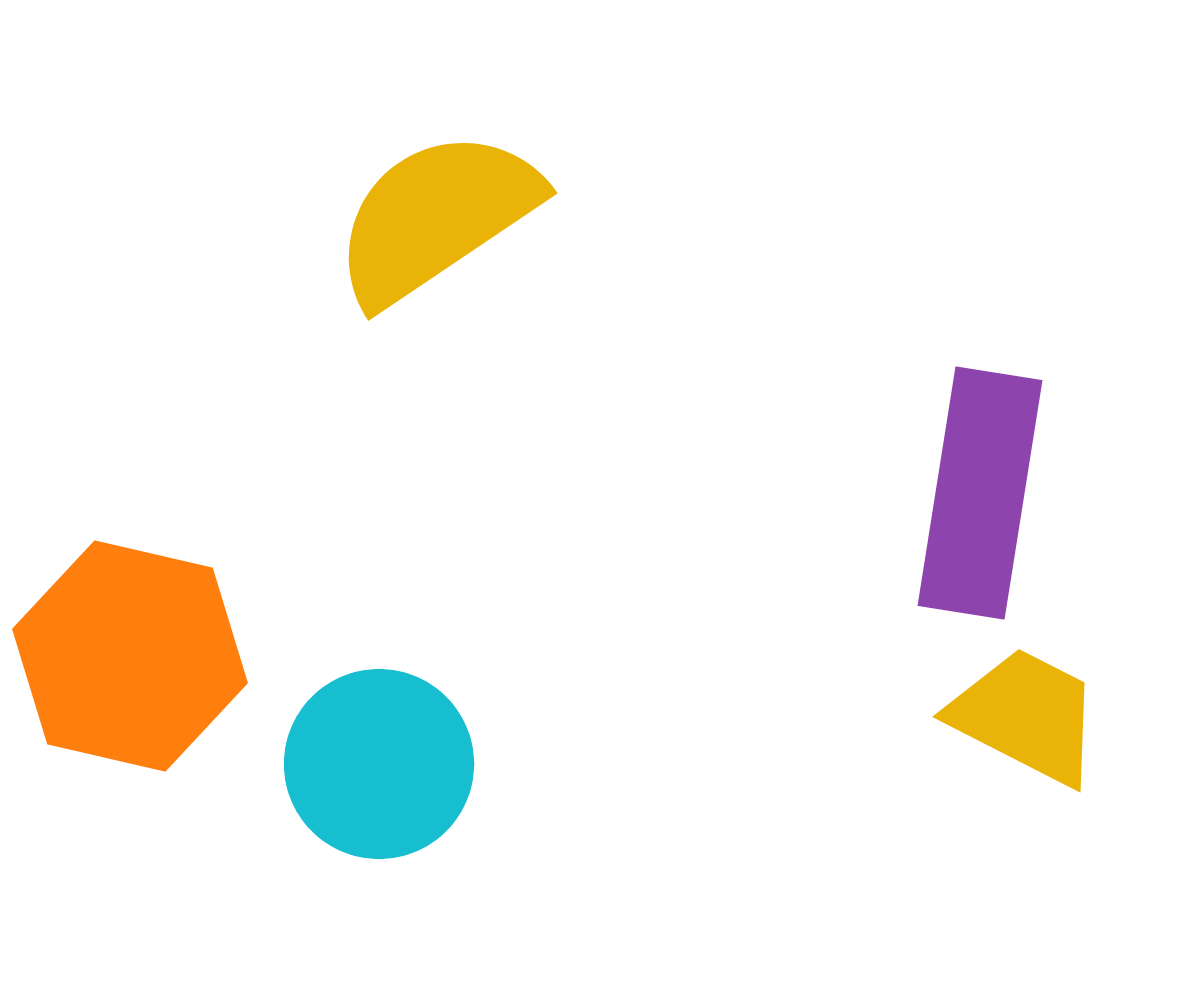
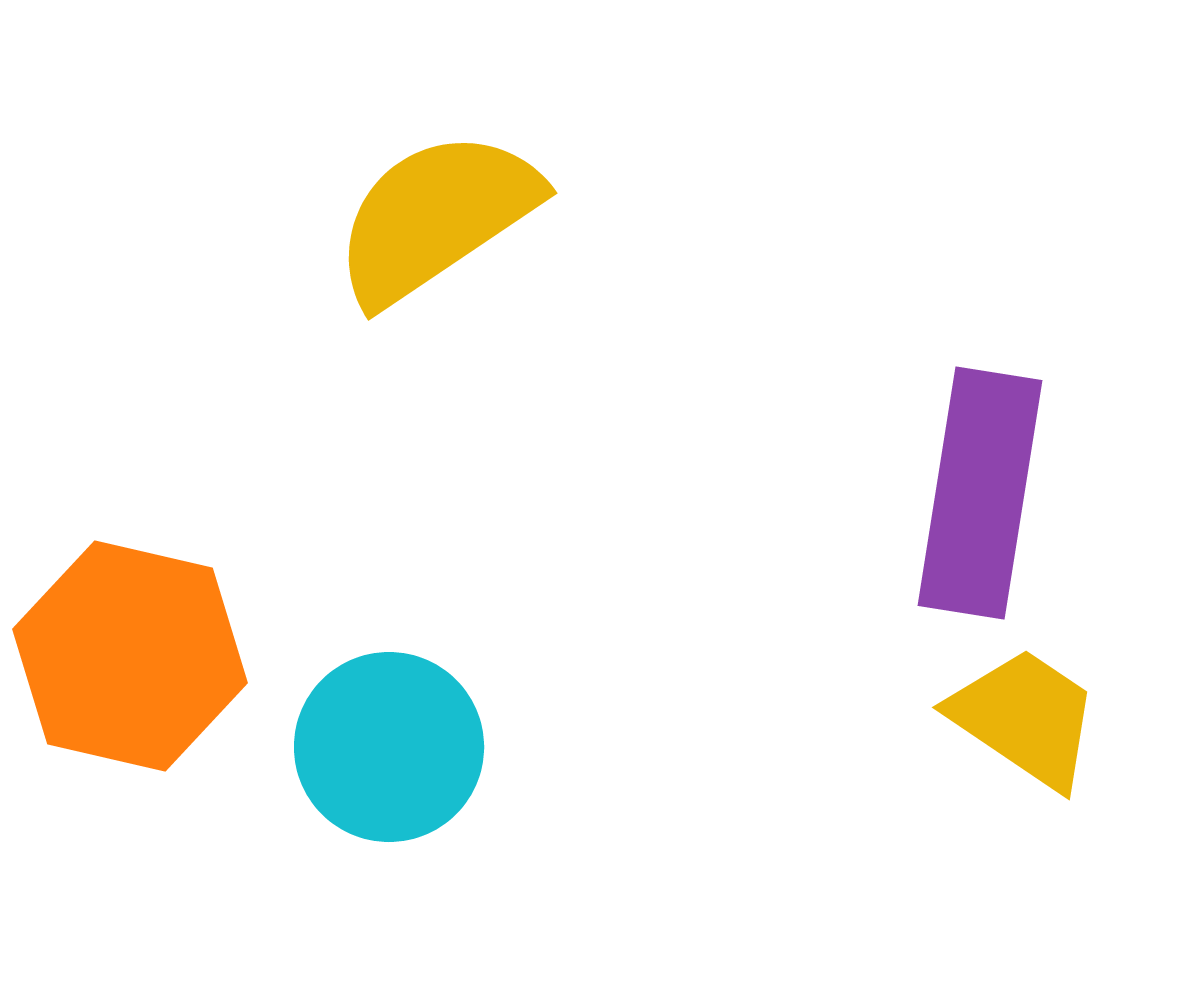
yellow trapezoid: moved 1 px left, 2 px down; rotated 7 degrees clockwise
cyan circle: moved 10 px right, 17 px up
